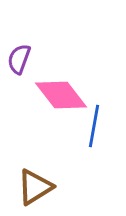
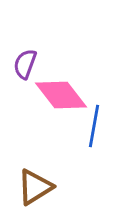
purple semicircle: moved 6 px right, 5 px down
